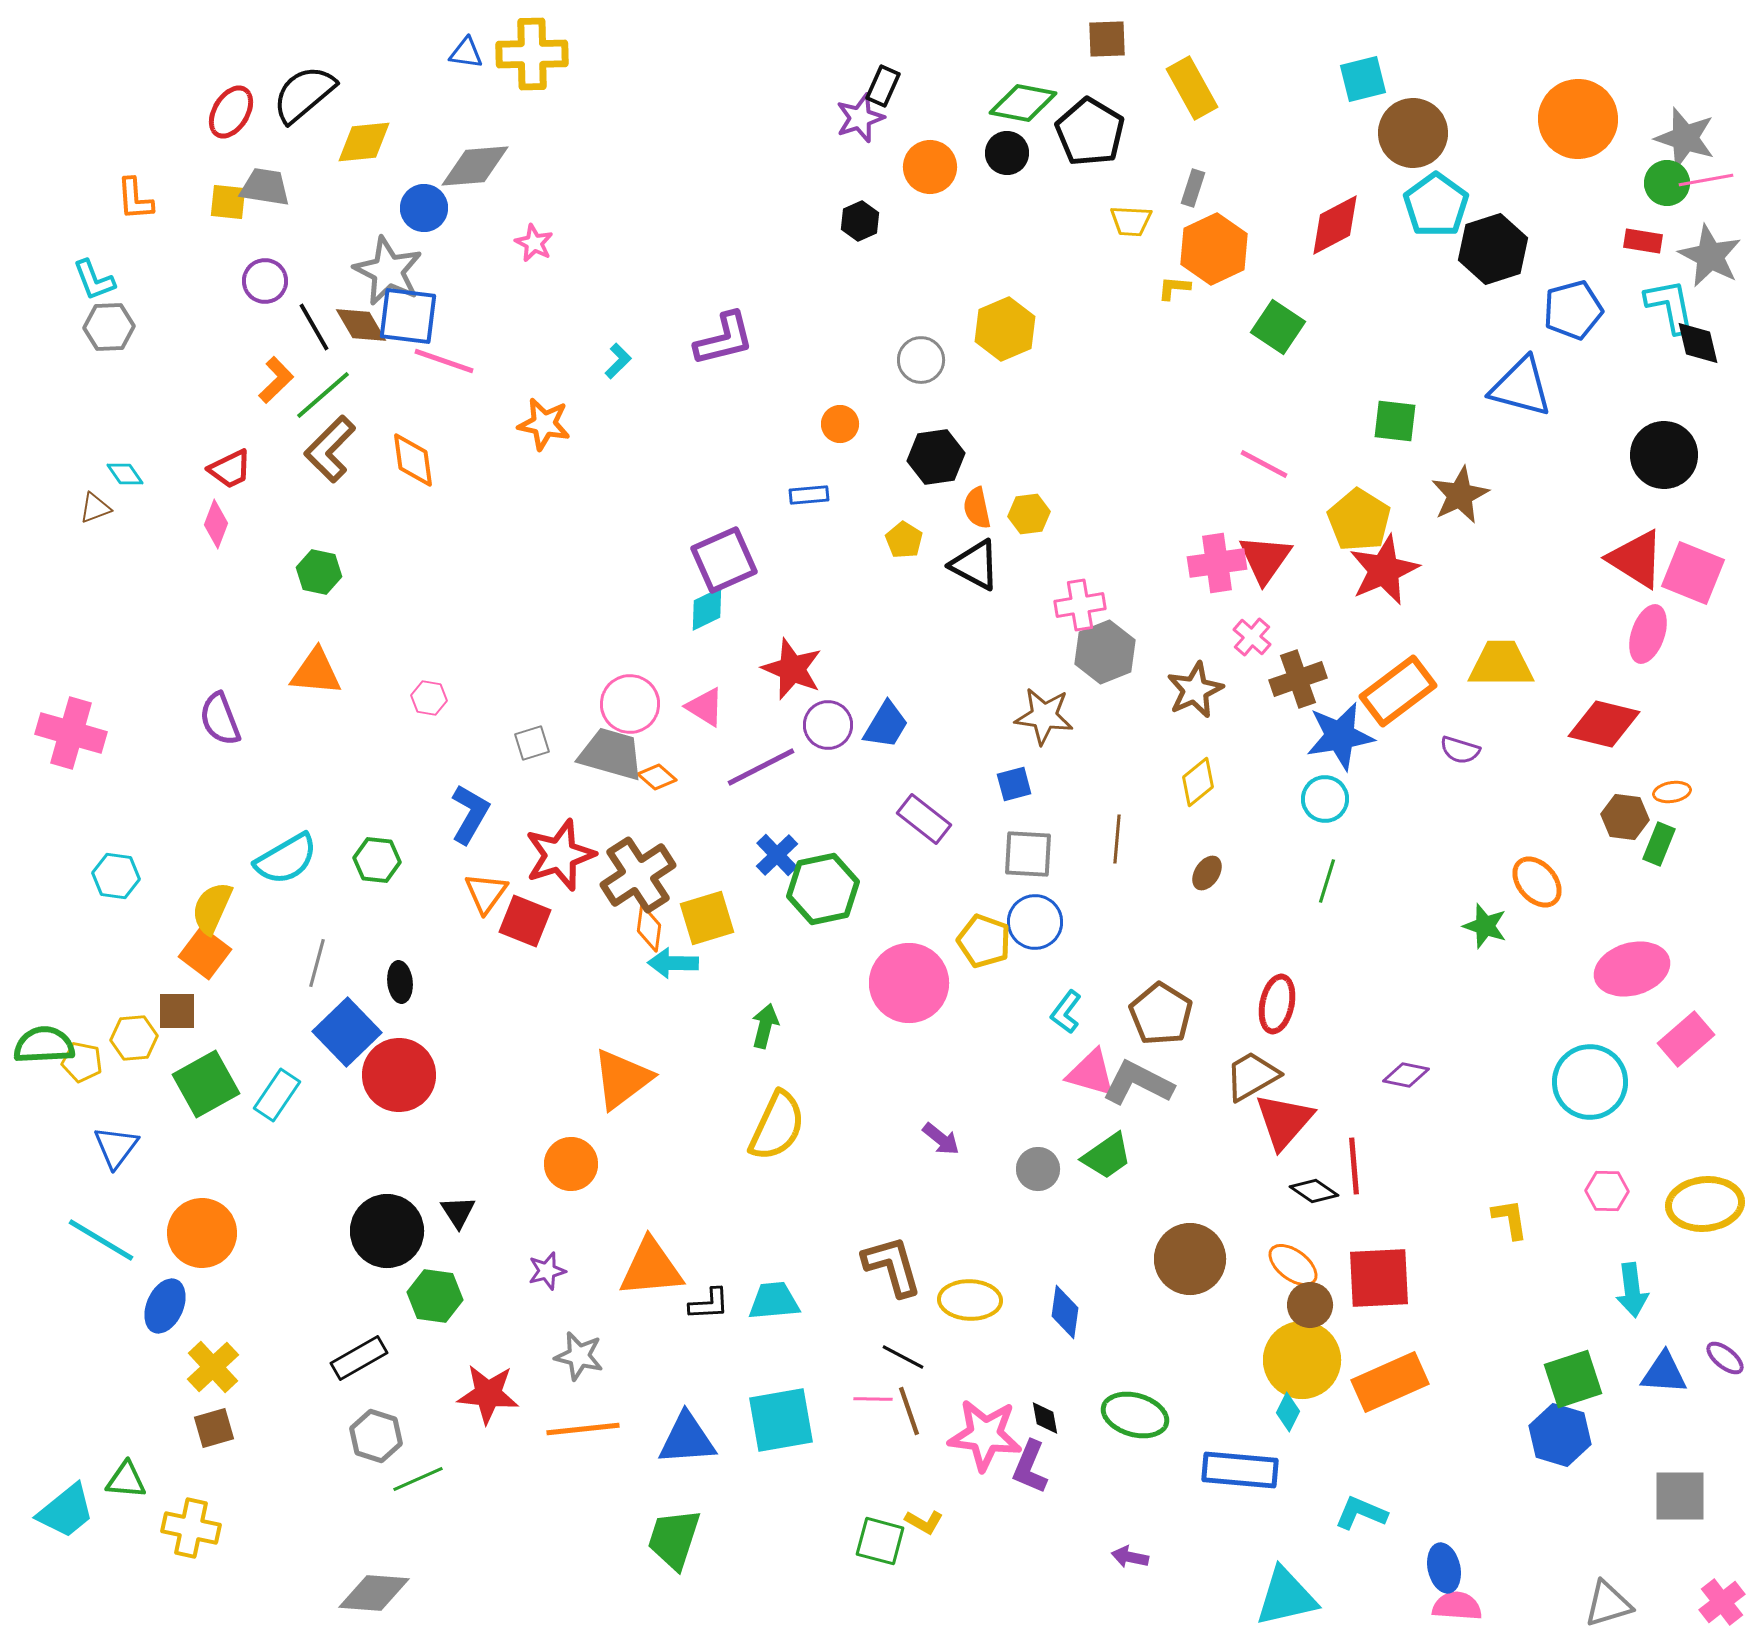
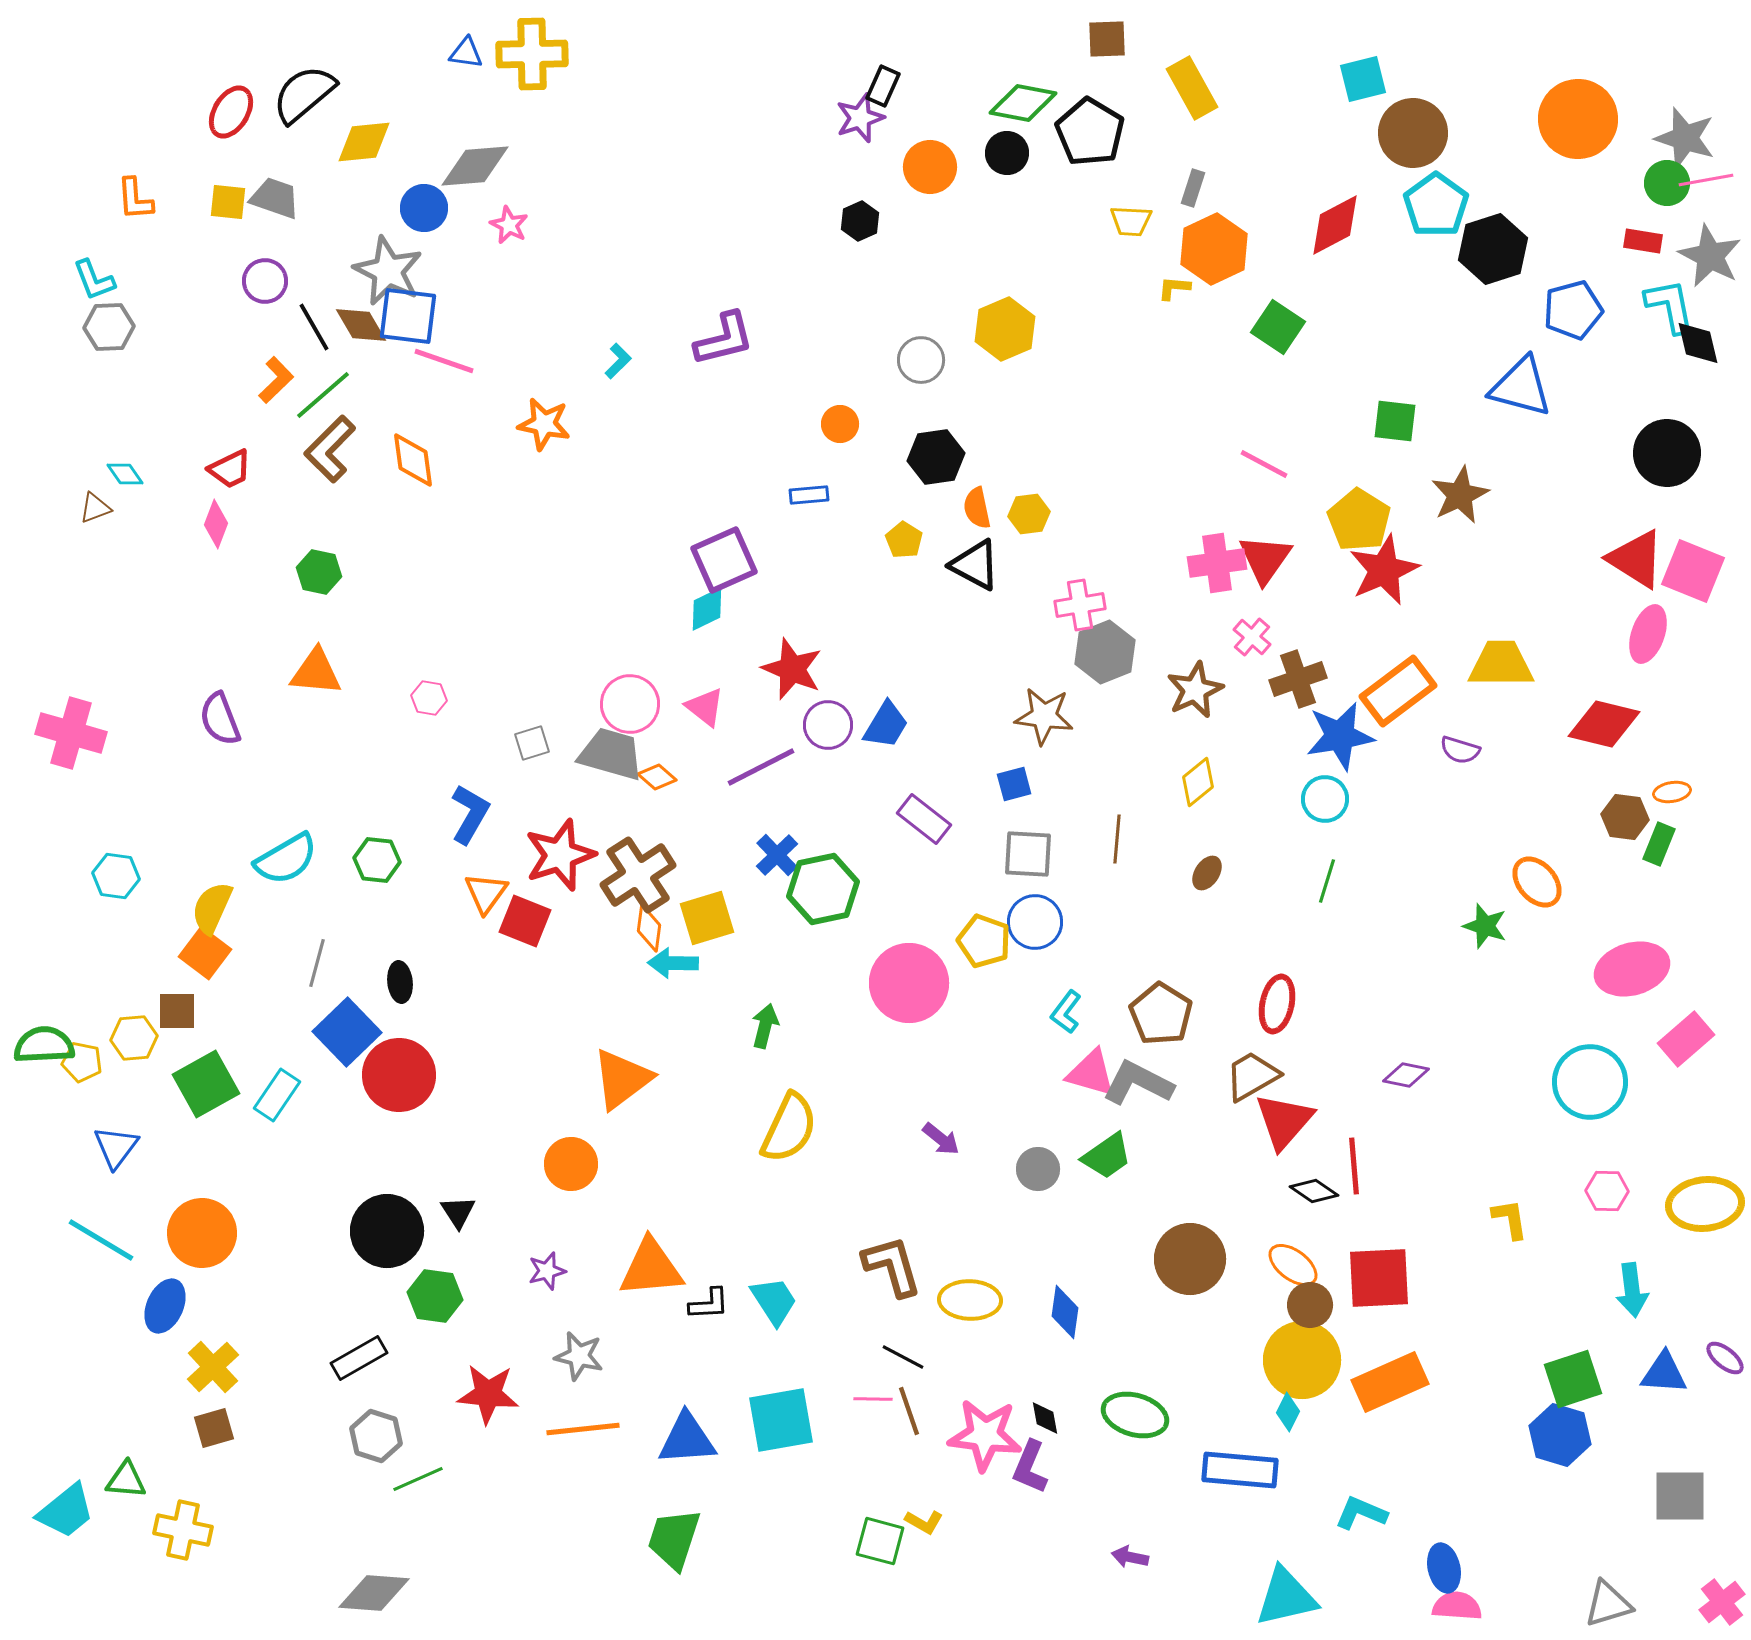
gray trapezoid at (265, 187): moved 10 px right, 11 px down; rotated 10 degrees clockwise
pink star at (534, 243): moved 25 px left, 18 px up
black circle at (1664, 455): moved 3 px right, 2 px up
pink square at (1693, 573): moved 2 px up
pink triangle at (705, 707): rotated 6 degrees clockwise
yellow semicircle at (777, 1126): moved 12 px right, 2 px down
cyan trapezoid at (774, 1301): rotated 62 degrees clockwise
yellow cross at (191, 1528): moved 8 px left, 2 px down
